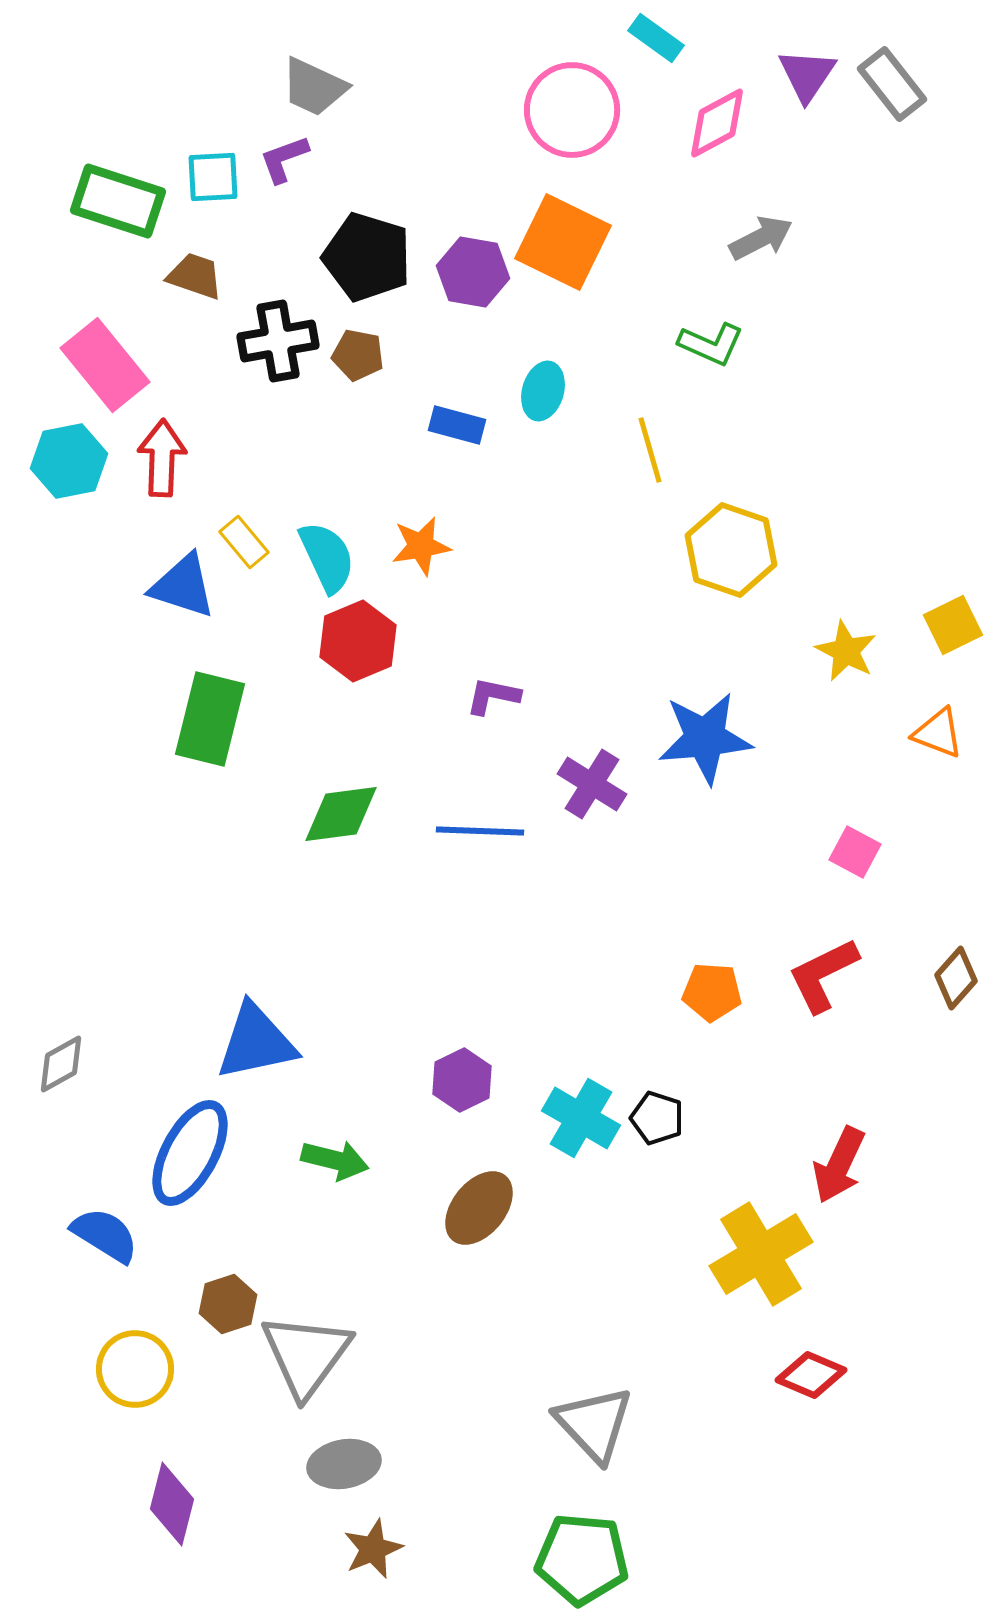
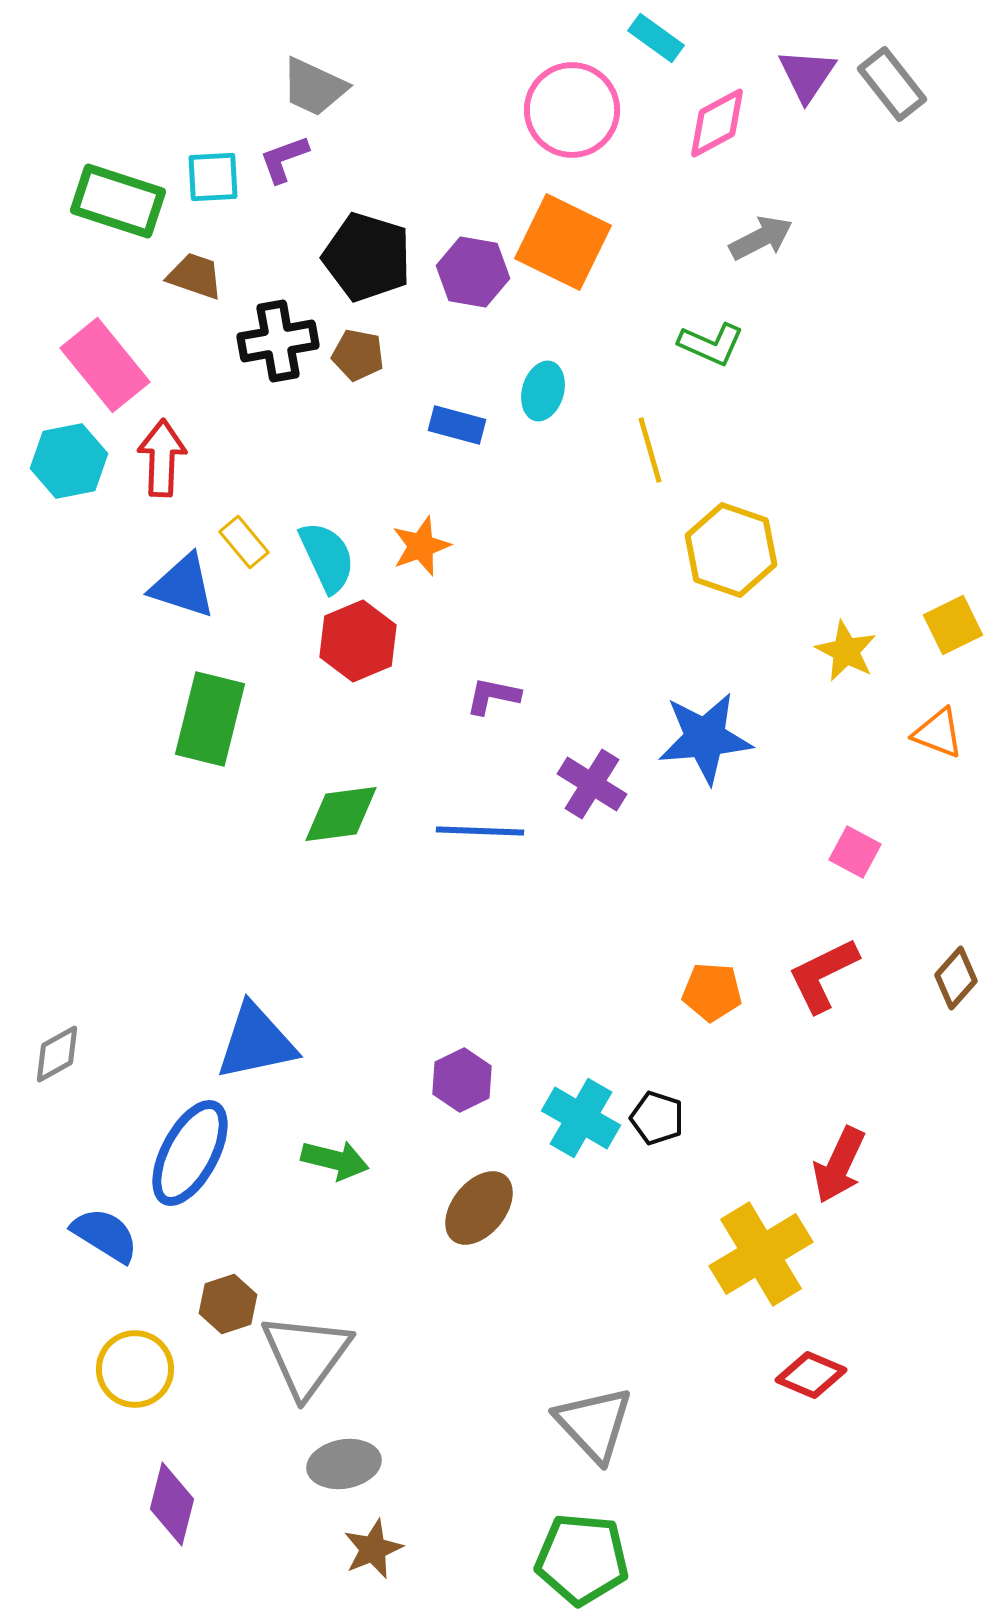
orange star at (421, 546): rotated 10 degrees counterclockwise
gray diamond at (61, 1064): moved 4 px left, 10 px up
